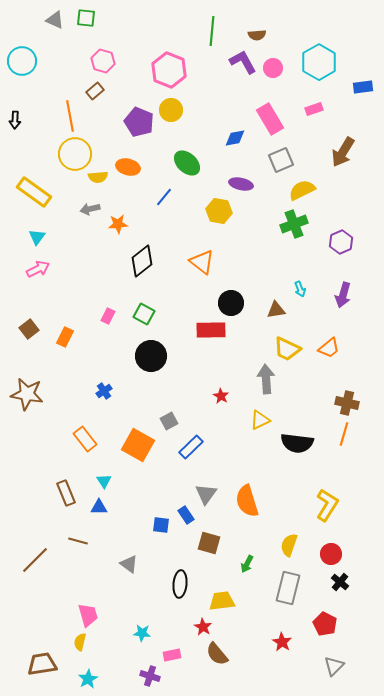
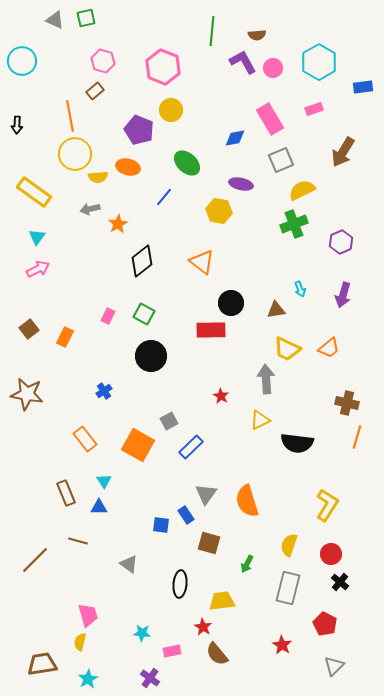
green square at (86, 18): rotated 18 degrees counterclockwise
pink hexagon at (169, 70): moved 6 px left, 3 px up
black arrow at (15, 120): moved 2 px right, 5 px down
purple pentagon at (139, 122): moved 8 px down
orange star at (118, 224): rotated 24 degrees counterclockwise
orange line at (344, 434): moved 13 px right, 3 px down
red star at (282, 642): moved 3 px down
pink rectangle at (172, 655): moved 4 px up
purple cross at (150, 676): moved 2 px down; rotated 18 degrees clockwise
